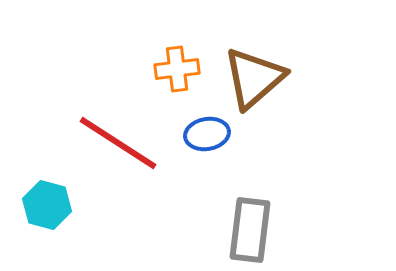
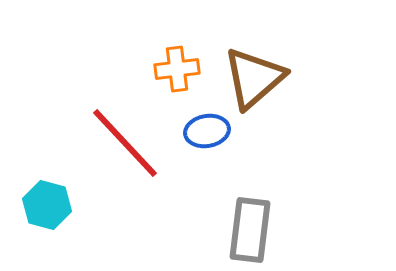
blue ellipse: moved 3 px up
red line: moved 7 px right; rotated 14 degrees clockwise
